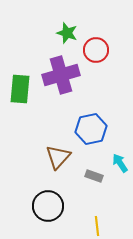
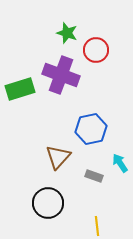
purple cross: rotated 36 degrees clockwise
green rectangle: rotated 68 degrees clockwise
black circle: moved 3 px up
